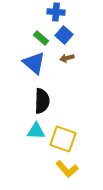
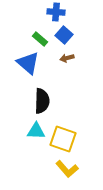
green rectangle: moved 1 px left, 1 px down
blue triangle: moved 6 px left
